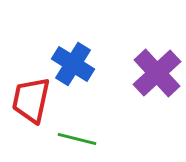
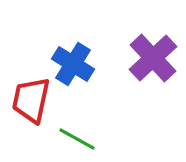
purple cross: moved 4 px left, 15 px up
green line: rotated 15 degrees clockwise
